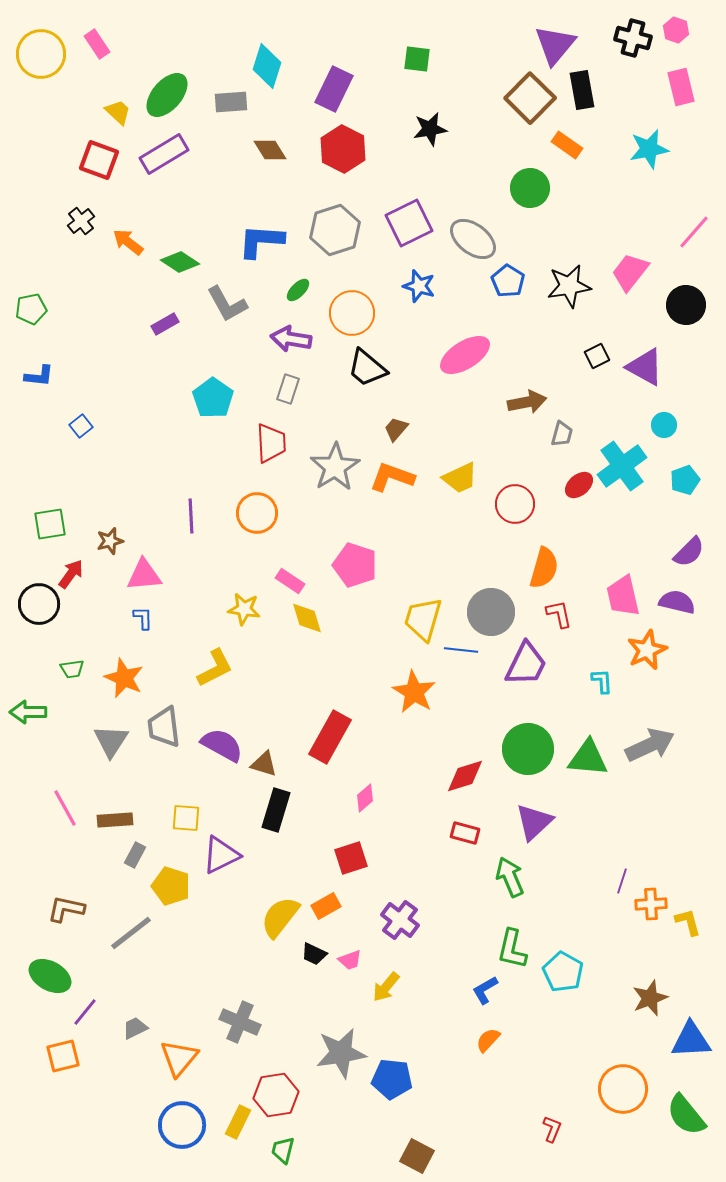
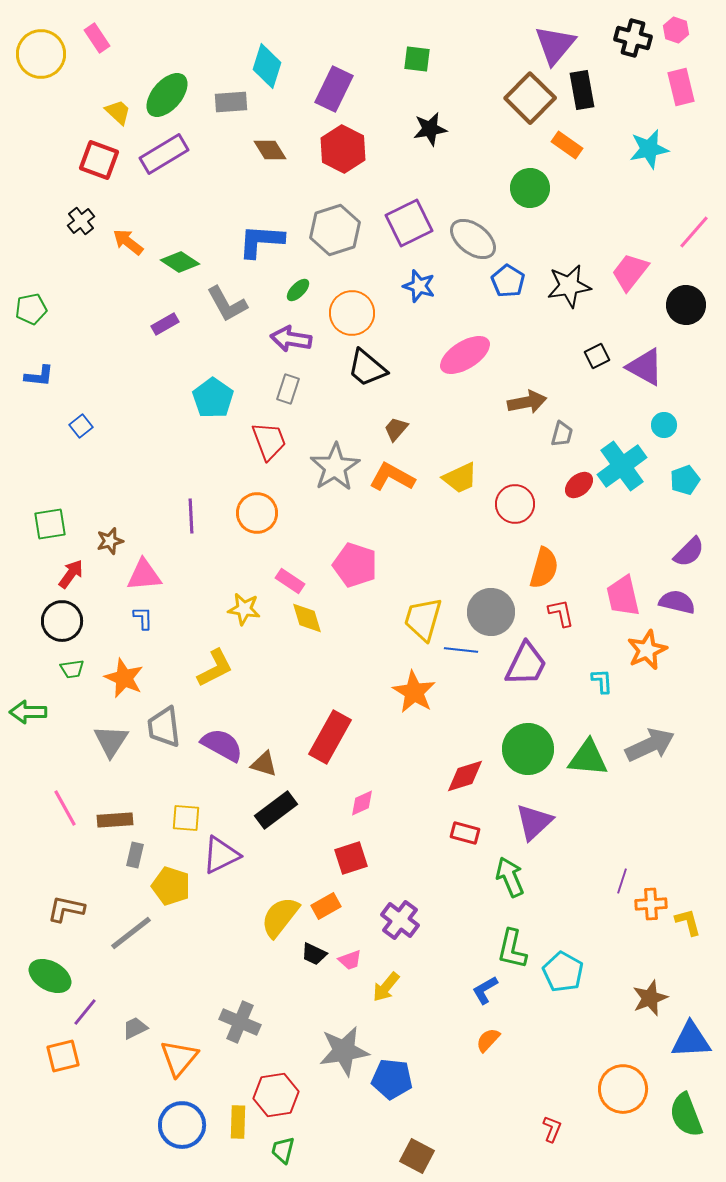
pink rectangle at (97, 44): moved 6 px up
red trapezoid at (271, 443): moved 2 px left, 2 px up; rotated 18 degrees counterclockwise
orange L-shape at (392, 477): rotated 9 degrees clockwise
black circle at (39, 604): moved 23 px right, 17 px down
red L-shape at (559, 614): moved 2 px right, 1 px up
pink diamond at (365, 798): moved 3 px left, 5 px down; rotated 16 degrees clockwise
black rectangle at (276, 810): rotated 36 degrees clockwise
gray rectangle at (135, 855): rotated 15 degrees counterclockwise
gray star at (341, 1053): moved 3 px right, 2 px up
green semicircle at (686, 1115): rotated 18 degrees clockwise
yellow rectangle at (238, 1122): rotated 24 degrees counterclockwise
